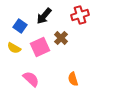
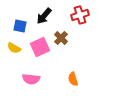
blue square: rotated 24 degrees counterclockwise
pink semicircle: rotated 144 degrees clockwise
